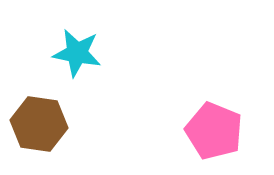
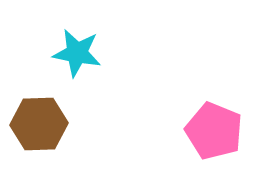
brown hexagon: rotated 10 degrees counterclockwise
